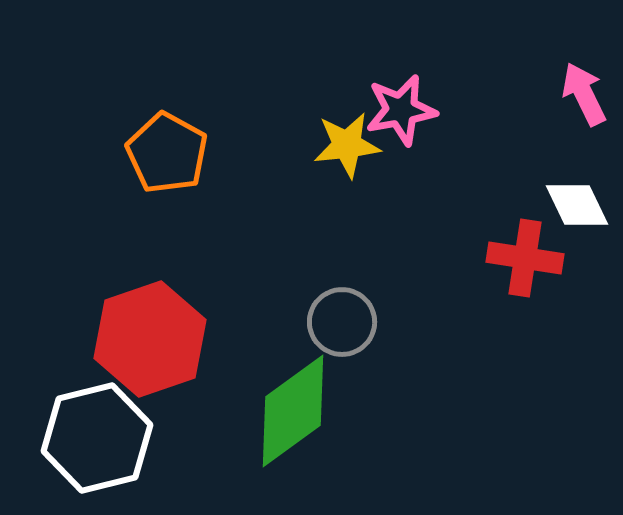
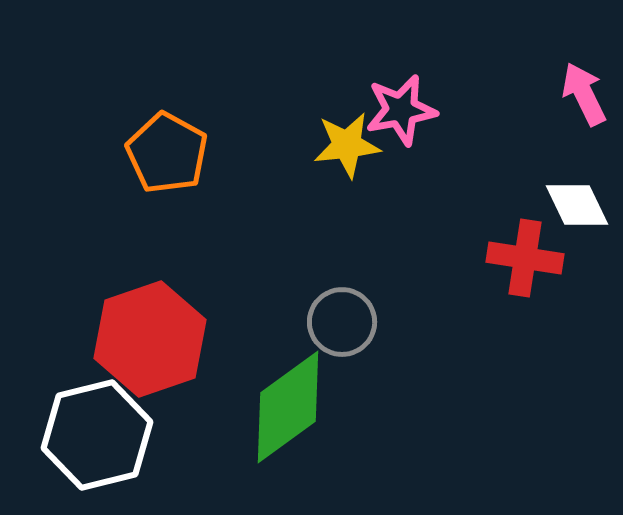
green diamond: moved 5 px left, 4 px up
white hexagon: moved 3 px up
